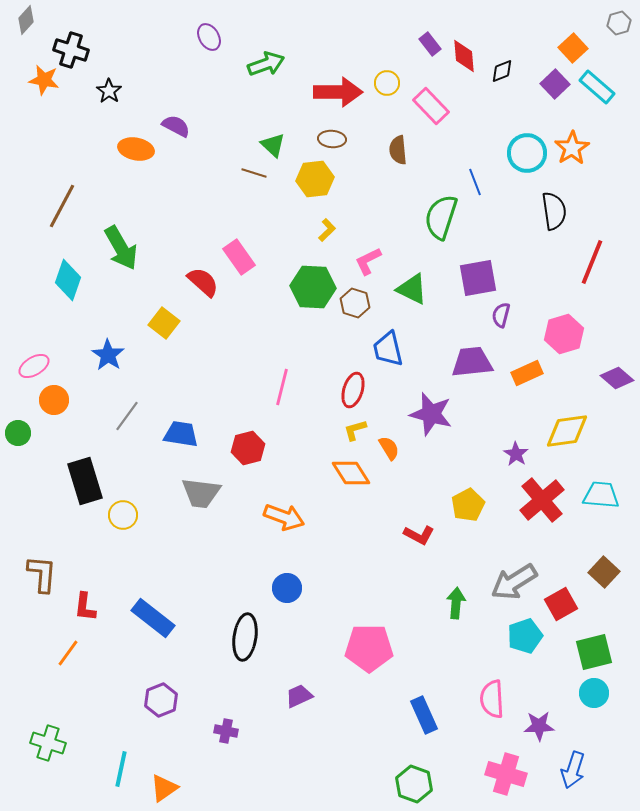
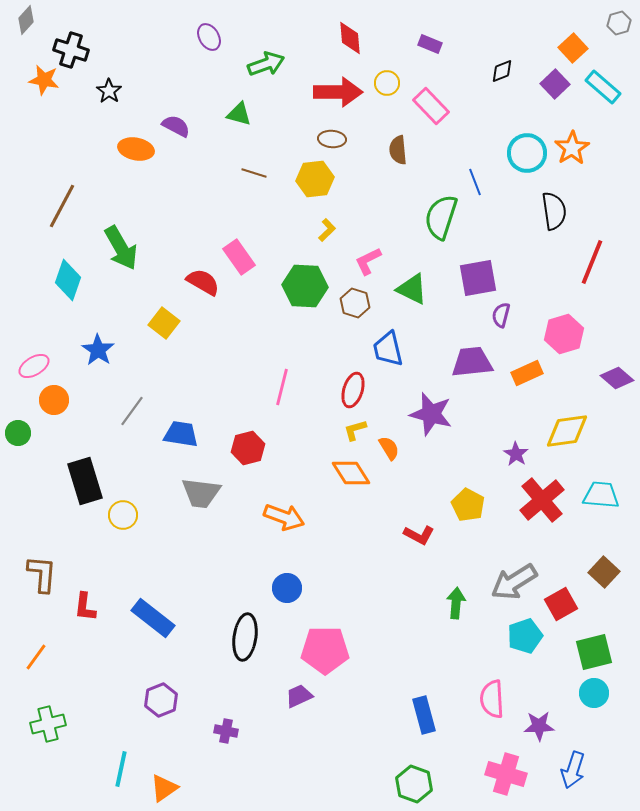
purple rectangle at (430, 44): rotated 30 degrees counterclockwise
red diamond at (464, 56): moved 114 px left, 18 px up
cyan rectangle at (597, 87): moved 6 px right
green triangle at (273, 145): moved 34 px left, 31 px up; rotated 28 degrees counterclockwise
red semicircle at (203, 282): rotated 12 degrees counterclockwise
green hexagon at (313, 287): moved 8 px left, 1 px up
blue star at (108, 355): moved 10 px left, 5 px up
gray line at (127, 416): moved 5 px right, 5 px up
yellow pentagon at (468, 505): rotated 16 degrees counterclockwise
pink pentagon at (369, 648): moved 44 px left, 2 px down
orange line at (68, 653): moved 32 px left, 4 px down
blue rectangle at (424, 715): rotated 9 degrees clockwise
green cross at (48, 743): moved 19 px up; rotated 32 degrees counterclockwise
